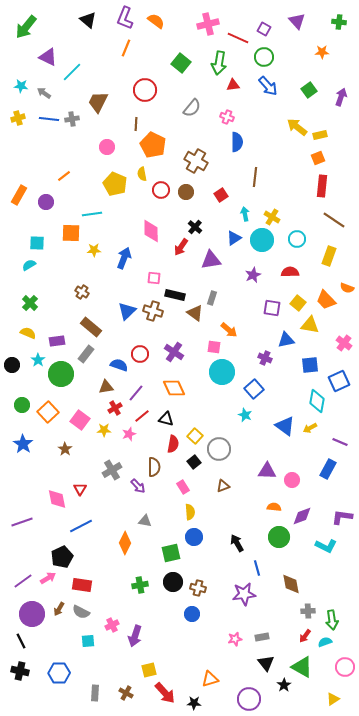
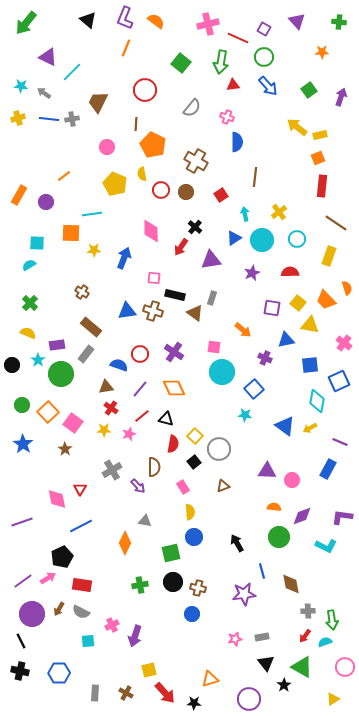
green arrow at (26, 27): moved 4 px up
green arrow at (219, 63): moved 2 px right, 1 px up
yellow cross at (272, 217): moved 7 px right, 5 px up; rotated 21 degrees clockwise
brown line at (334, 220): moved 2 px right, 3 px down
purple star at (253, 275): moved 1 px left, 2 px up
orange semicircle at (347, 288): rotated 128 degrees counterclockwise
blue triangle at (127, 311): rotated 36 degrees clockwise
orange arrow at (229, 330): moved 14 px right
purple rectangle at (57, 341): moved 4 px down
purple line at (136, 393): moved 4 px right, 4 px up
red cross at (115, 408): moved 4 px left; rotated 24 degrees counterclockwise
cyan star at (245, 415): rotated 16 degrees counterclockwise
pink square at (80, 420): moved 7 px left, 3 px down
blue line at (257, 568): moved 5 px right, 3 px down
